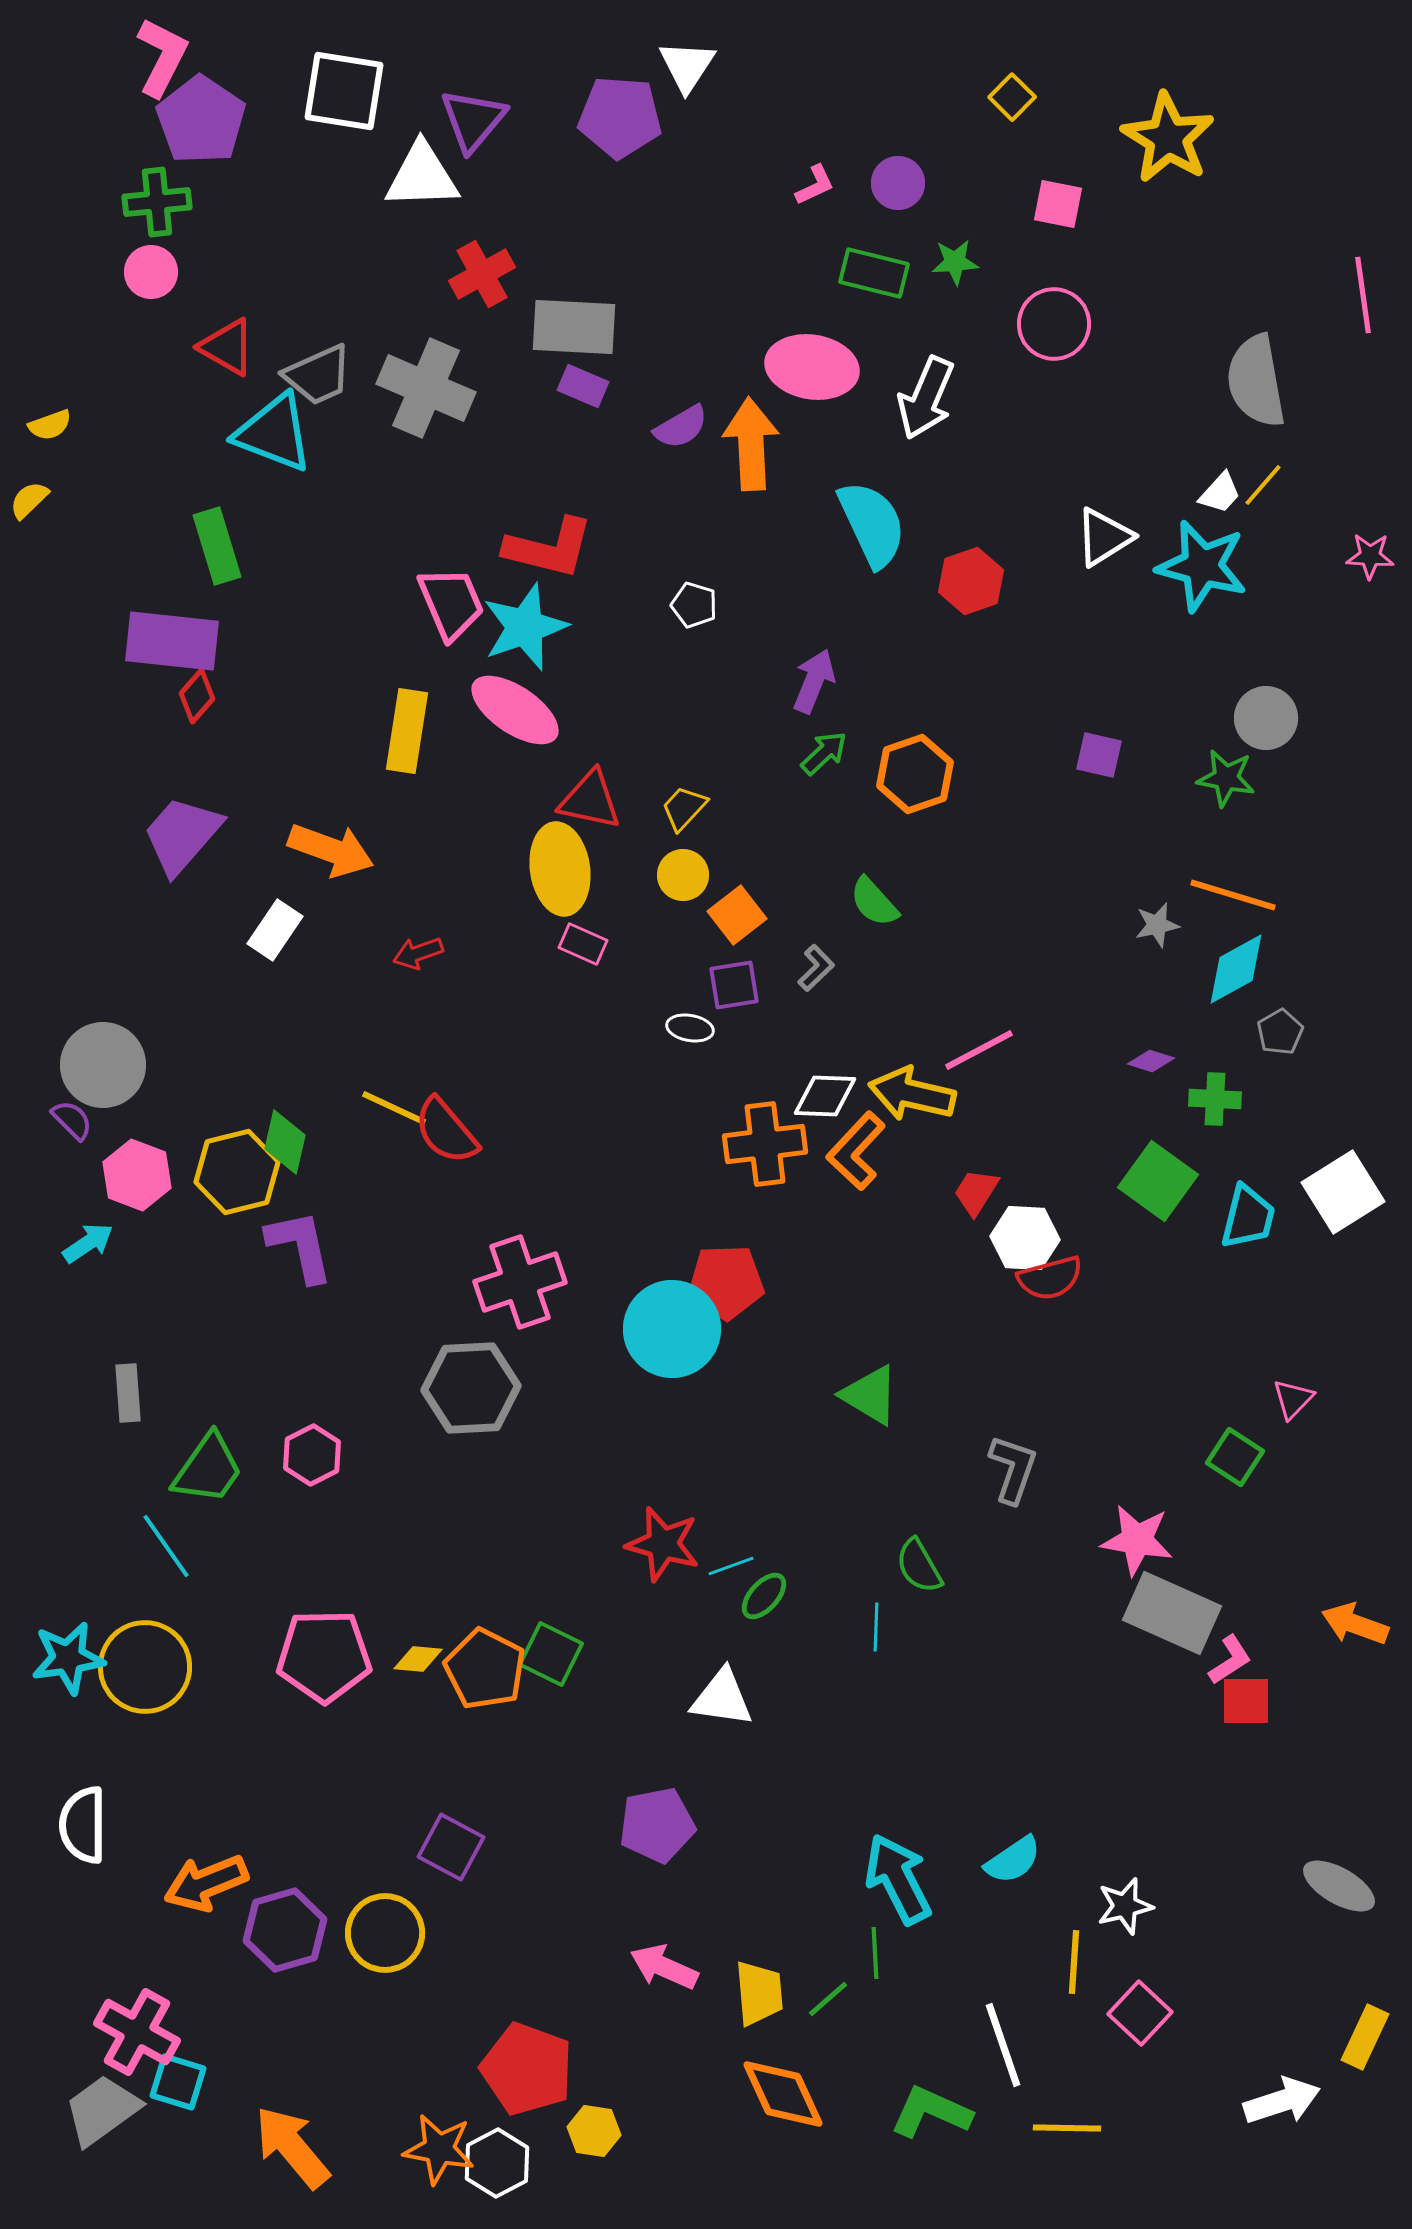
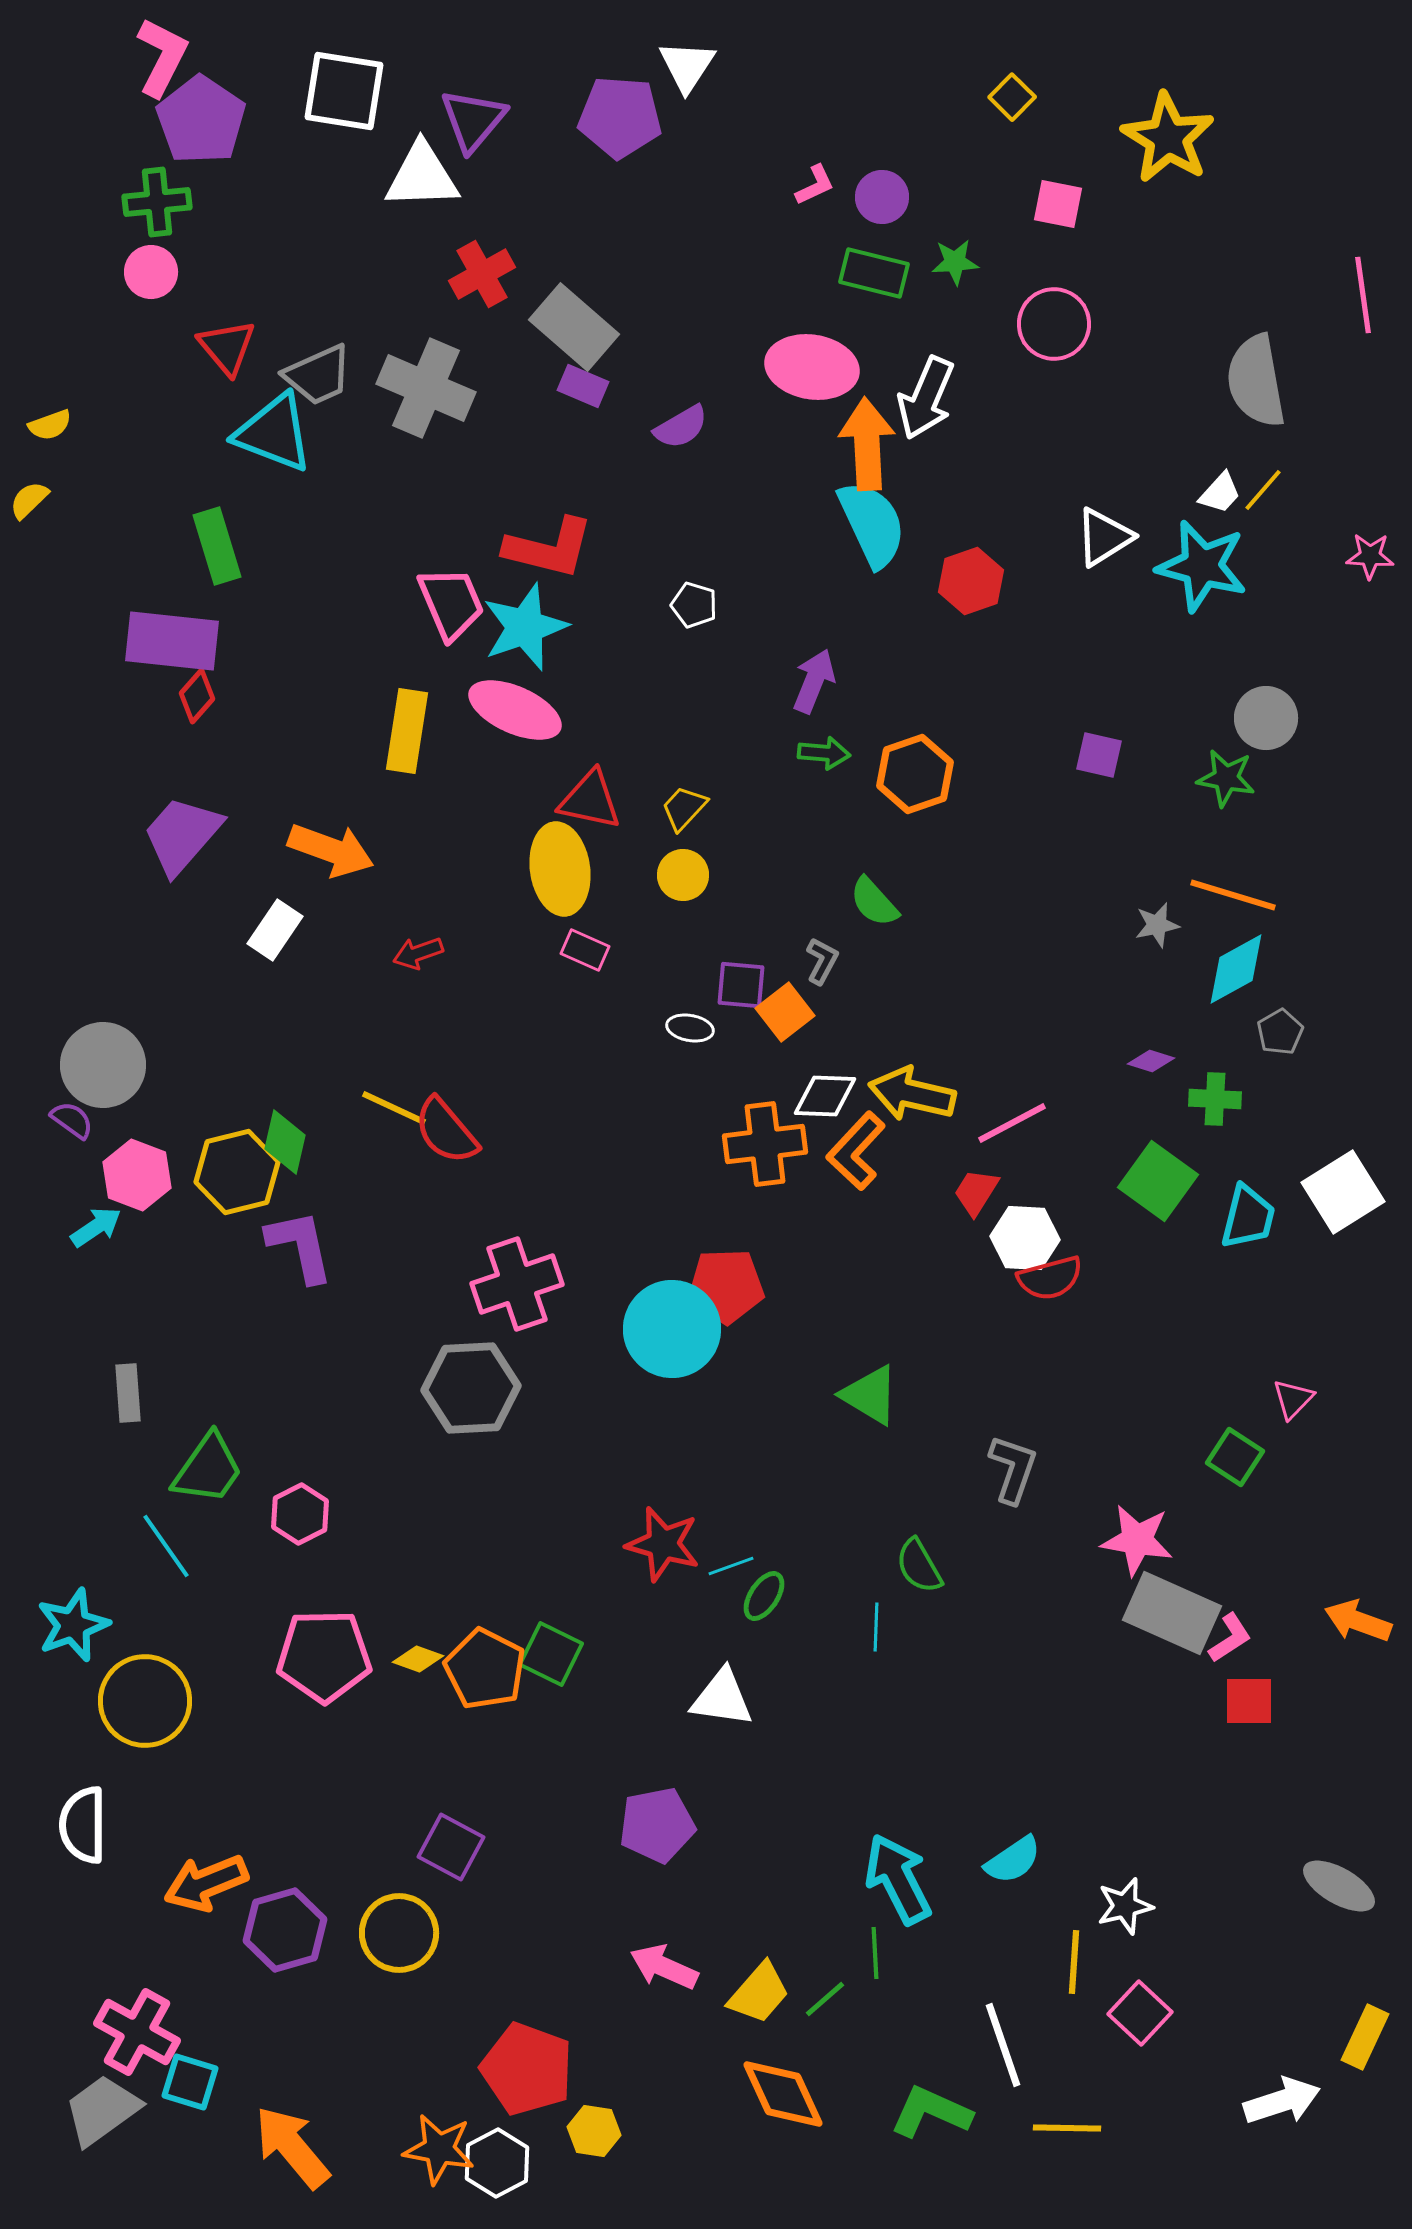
purple circle at (898, 183): moved 16 px left, 14 px down
gray rectangle at (574, 327): rotated 38 degrees clockwise
red triangle at (227, 347): rotated 20 degrees clockwise
orange arrow at (751, 444): moved 116 px right
yellow line at (1263, 485): moved 5 px down
pink ellipse at (515, 710): rotated 10 degrees counterclockwise
green arrow at (824, 753): rotated 48 degrees clockwise
orange square at (737, 915): moved 48 px right, 97 px down
pink rectangle at (583, 944): moved 2 px right, 6 px down
gray L-shape at (816, 968): moved 6 px right, 7 px up; rotated 18 degrees counterclockwise
purple square at (734, 985): moved 7 px right; rotated 14 degrees clockwise
pink line at (979, 1050): moved 33 px right, 73 px down
purple semicircle at (72, 1120): rotated 9 degrees counterclockwise
cyan arrow at (88, 1243): moved 8 px right, 16 px up
pink cross at (520, 1282): moved 3 px left, 2 px down
red pentagon at (726, 1282): moved 4 px down
pink hexagon at (312, 1455): moved 12 px left, 59 px down
green ellipse at (764, 1596): rotated 9 degrees counterclockwise
orange arrow at (1355, 1624): moved 3 px right, 3 px up
cyan star at (68, 1658): moved 5 px right, 33 px up; rotated 12 degrees counterclockwise
yellow diamond at (418, 1659): rotated 15 degrees clockwise
pink L-shape at (1230, 1660): moved 22 px up
yellow circle at (145, 1667): moved 34 px down
red square at (1246, 1701): moved 3 px right
yellow circle at (385, 1933): moved 14 px right
yellow trapezoid at (759, 1993): rotated 46 degrees clockwise
green line at (828, 1999): moved 3 px left
cyan square at (178, 2082): moved 12 px right
